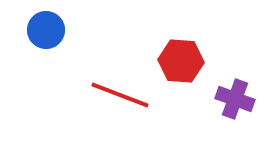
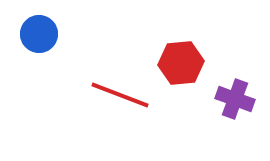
blue circle: moved 7 px left, 4 px down
red hexagon: moved 2 px down; rotated 9 degrees counterclockwise
